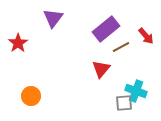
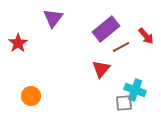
cyan cross: moved 1 px left, 1 px up
